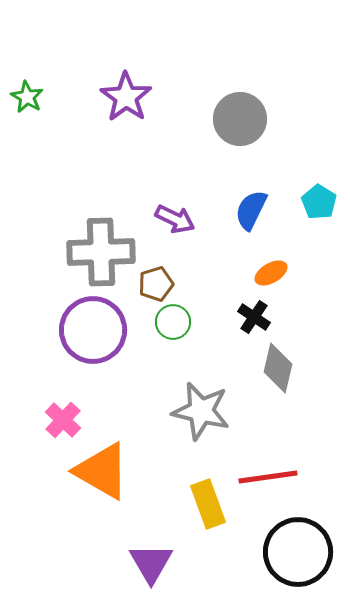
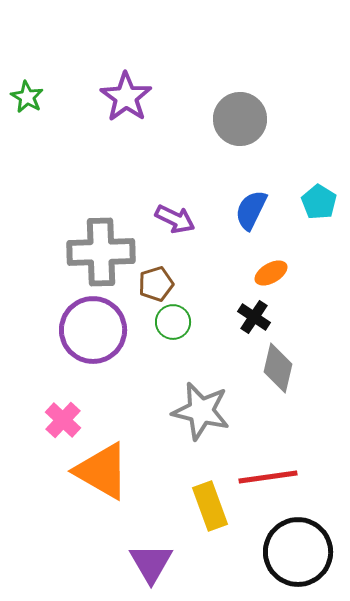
yellow rectangle: moved 2 px right, 2 px down
